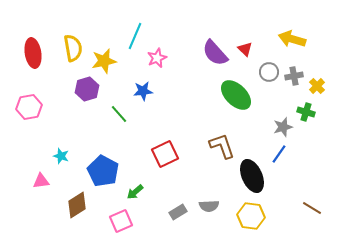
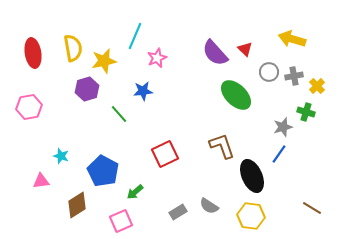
gray semicircle: rotated 36 degrees clockwise
